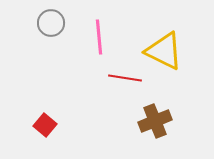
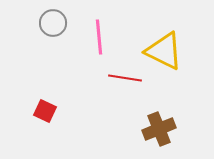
gray circle: moved 2 px right
brown cross: moved 4 px right, 8 px down
red square: moved 14 px up; rotated 15 degrees counterclockwise
